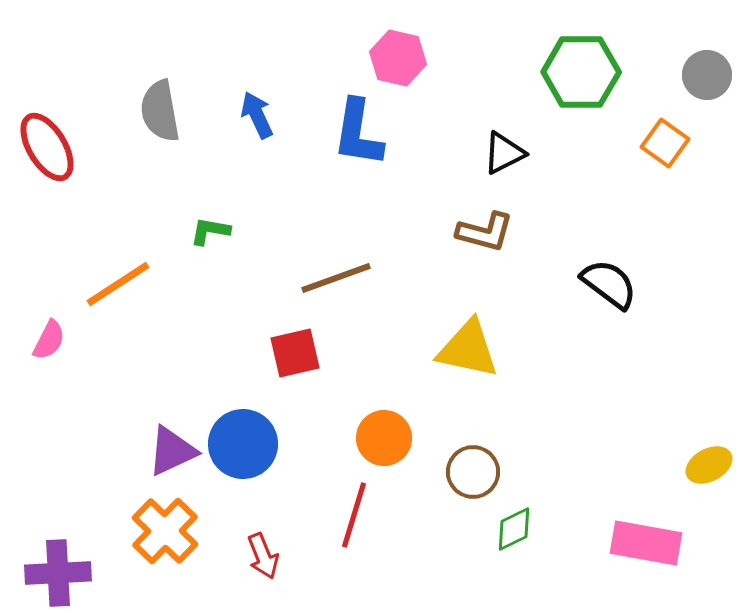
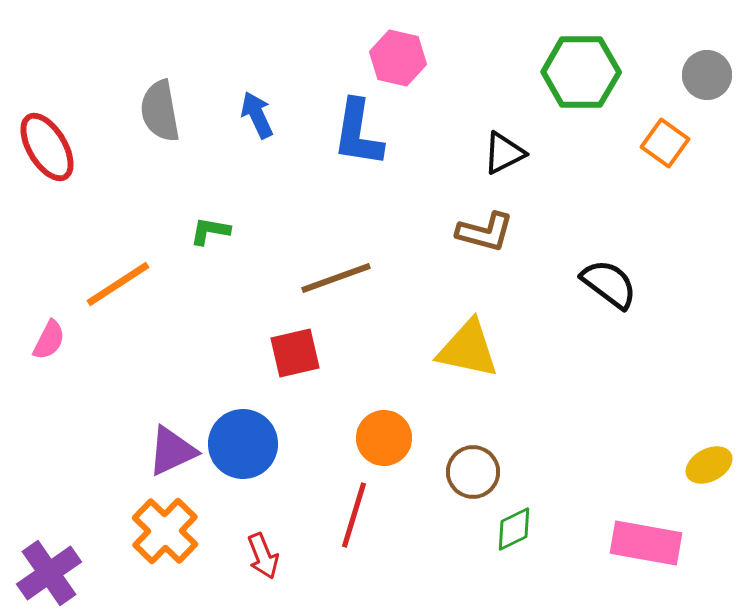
purple cross: moved 9 px left; rotated 32 degrees counterclockwise
